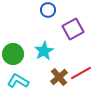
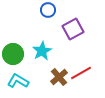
cyan star: moved 2 px left
